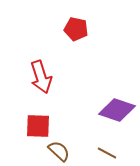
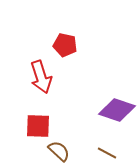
red pentagon: moved 11 px left, 16 px down
